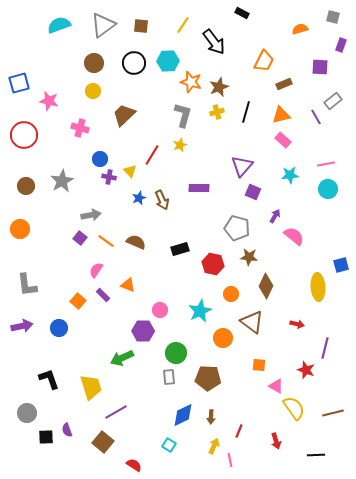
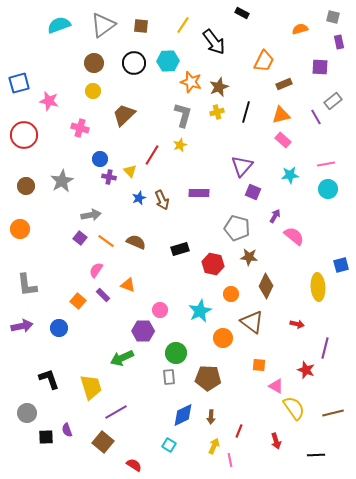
purple rectangle at (341, 45): moved 2 px left, 3 px up; rotated 32 degrees counterclockwise
purple rectangle at (199, 188): moved 5 px down
